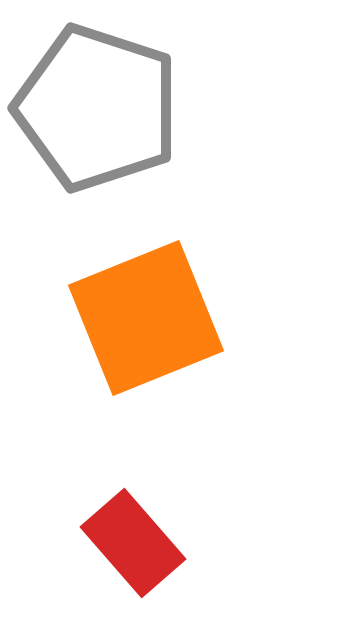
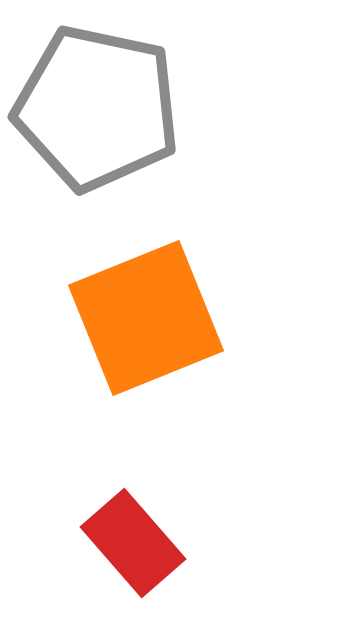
gray pentagon: rotated 6 degrees counterclockwise
